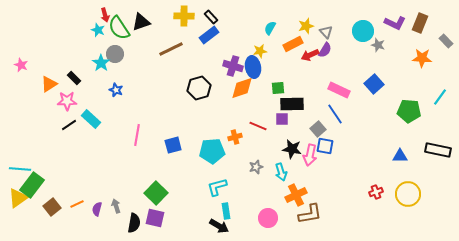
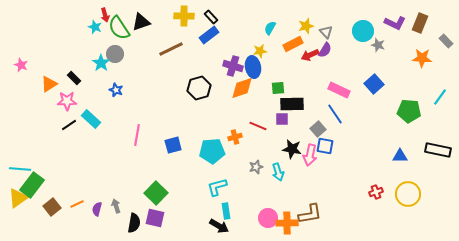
cyan star at (98, 30): moved 3 px left, 3 px up
cyan arrow at (281, 172): moved 3 px left
orange cross at (296, 195): moved 9 px left, 28 px down; rotated 25 degrees clockwise
